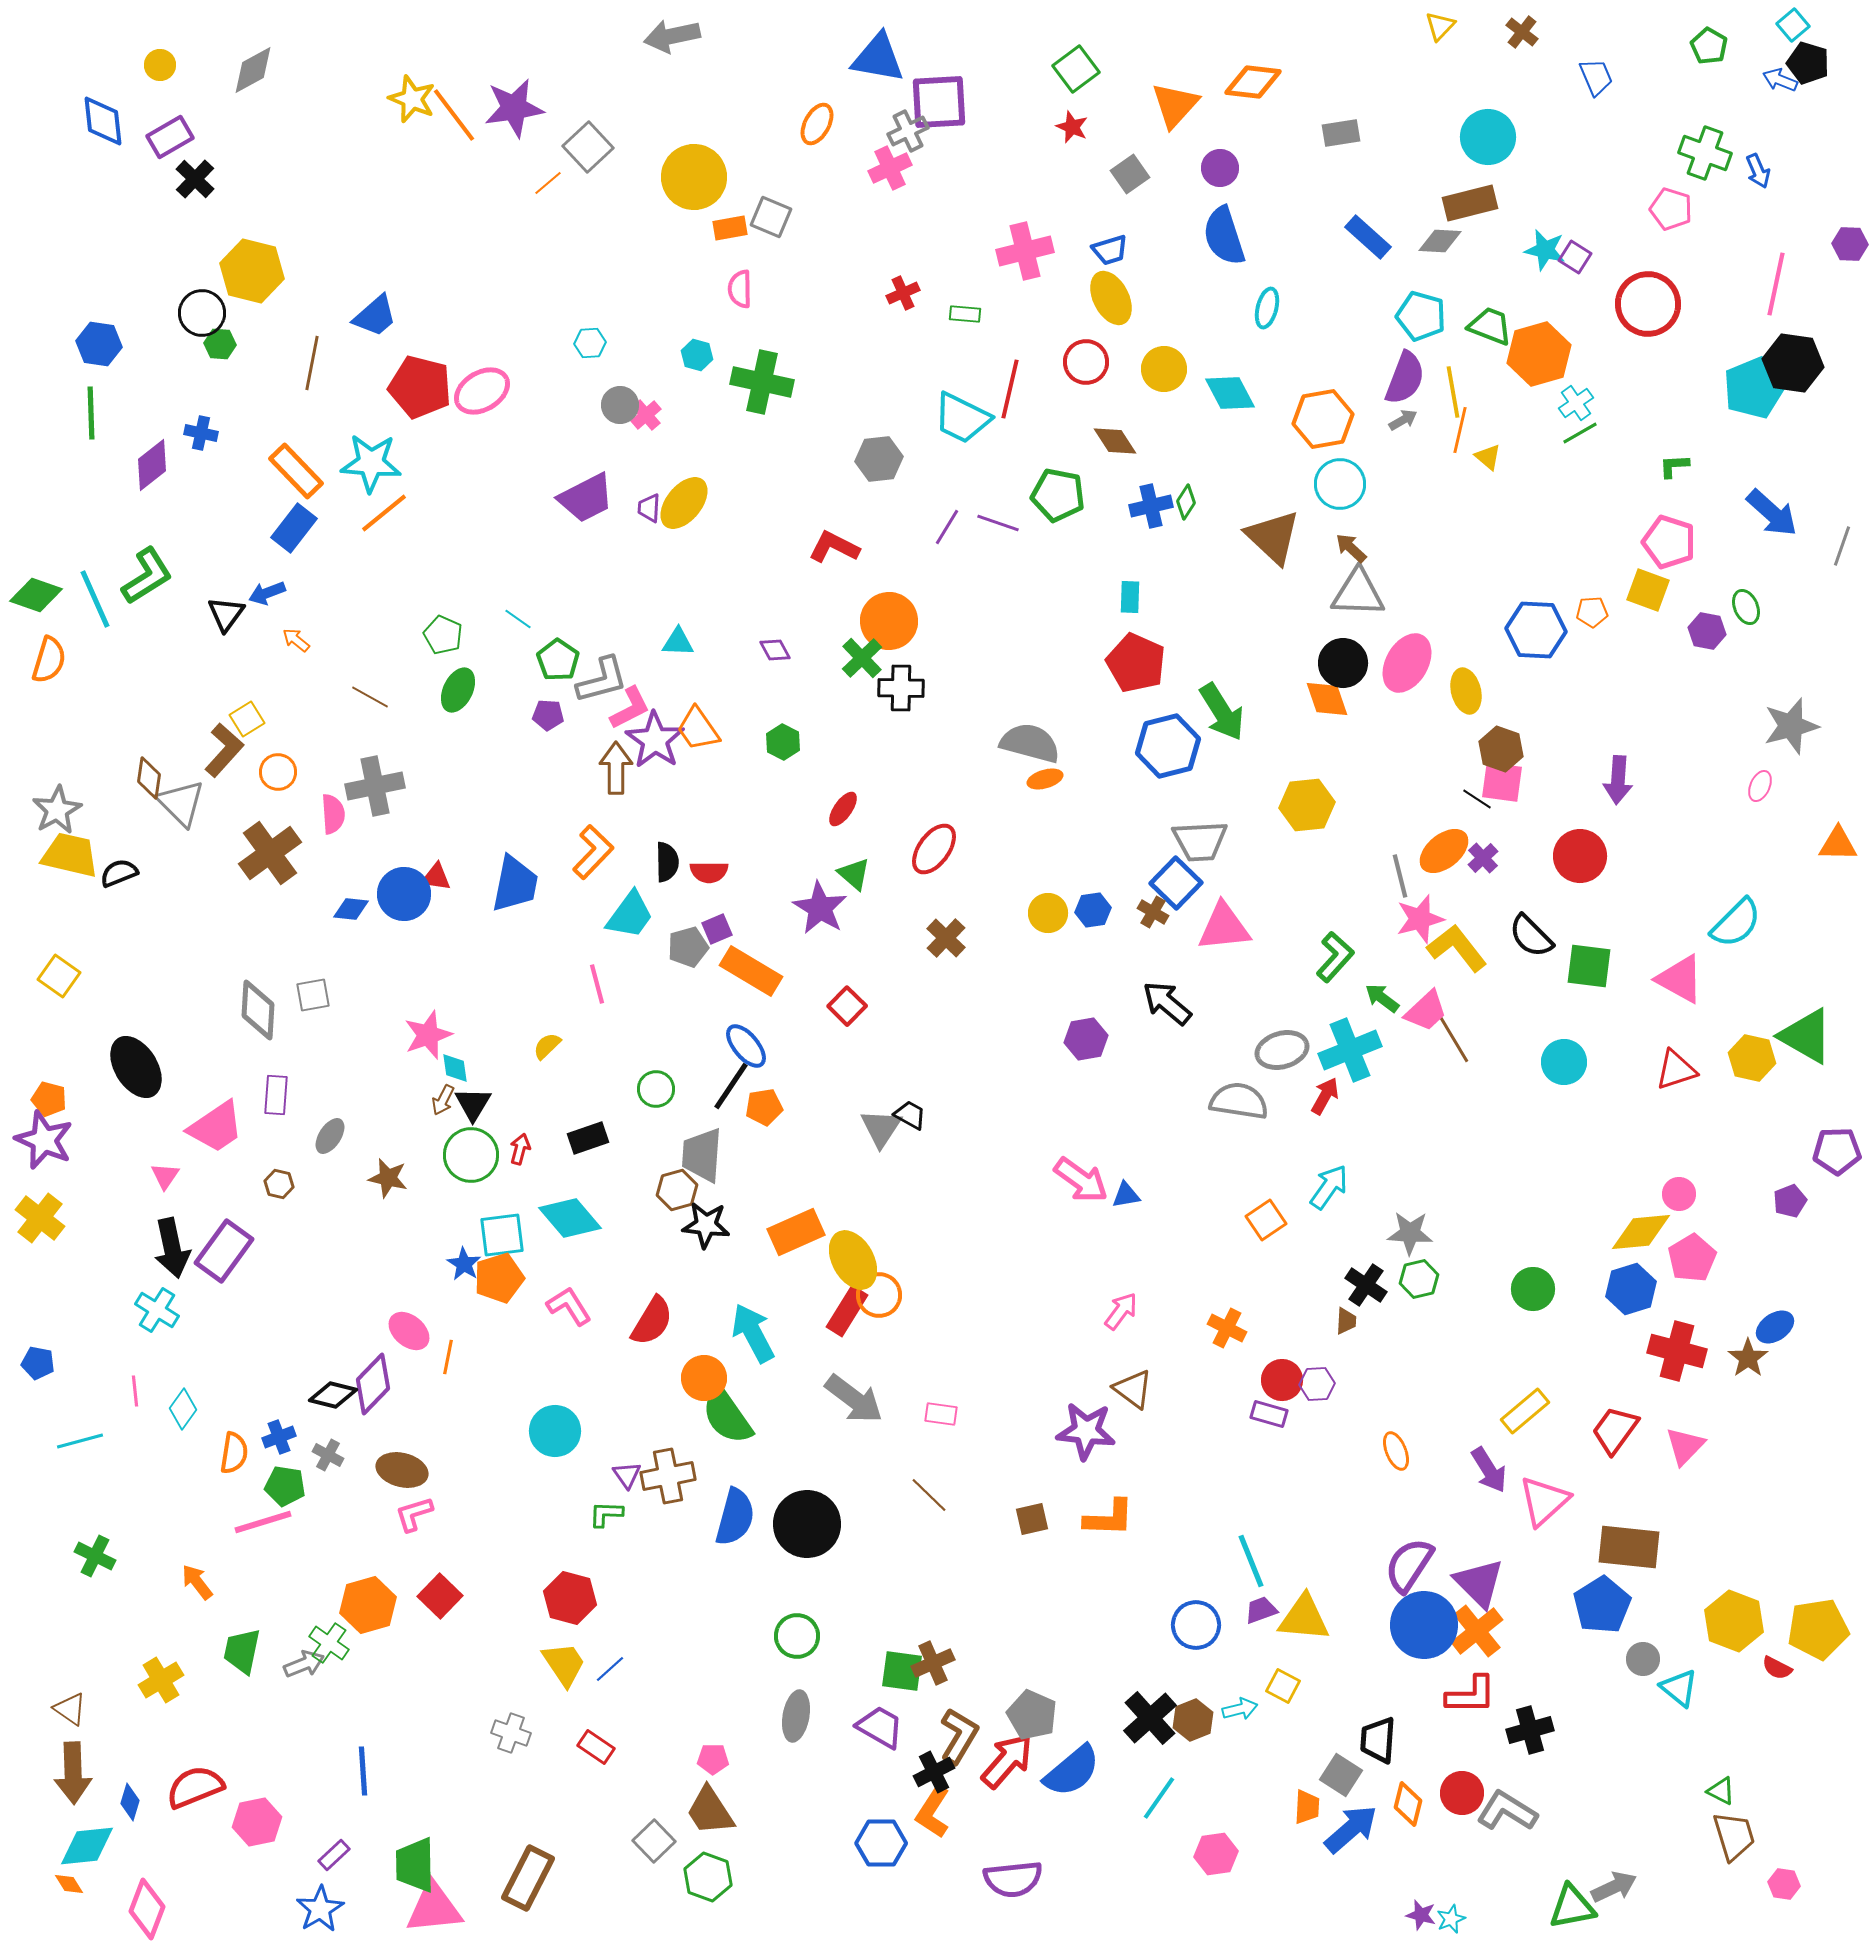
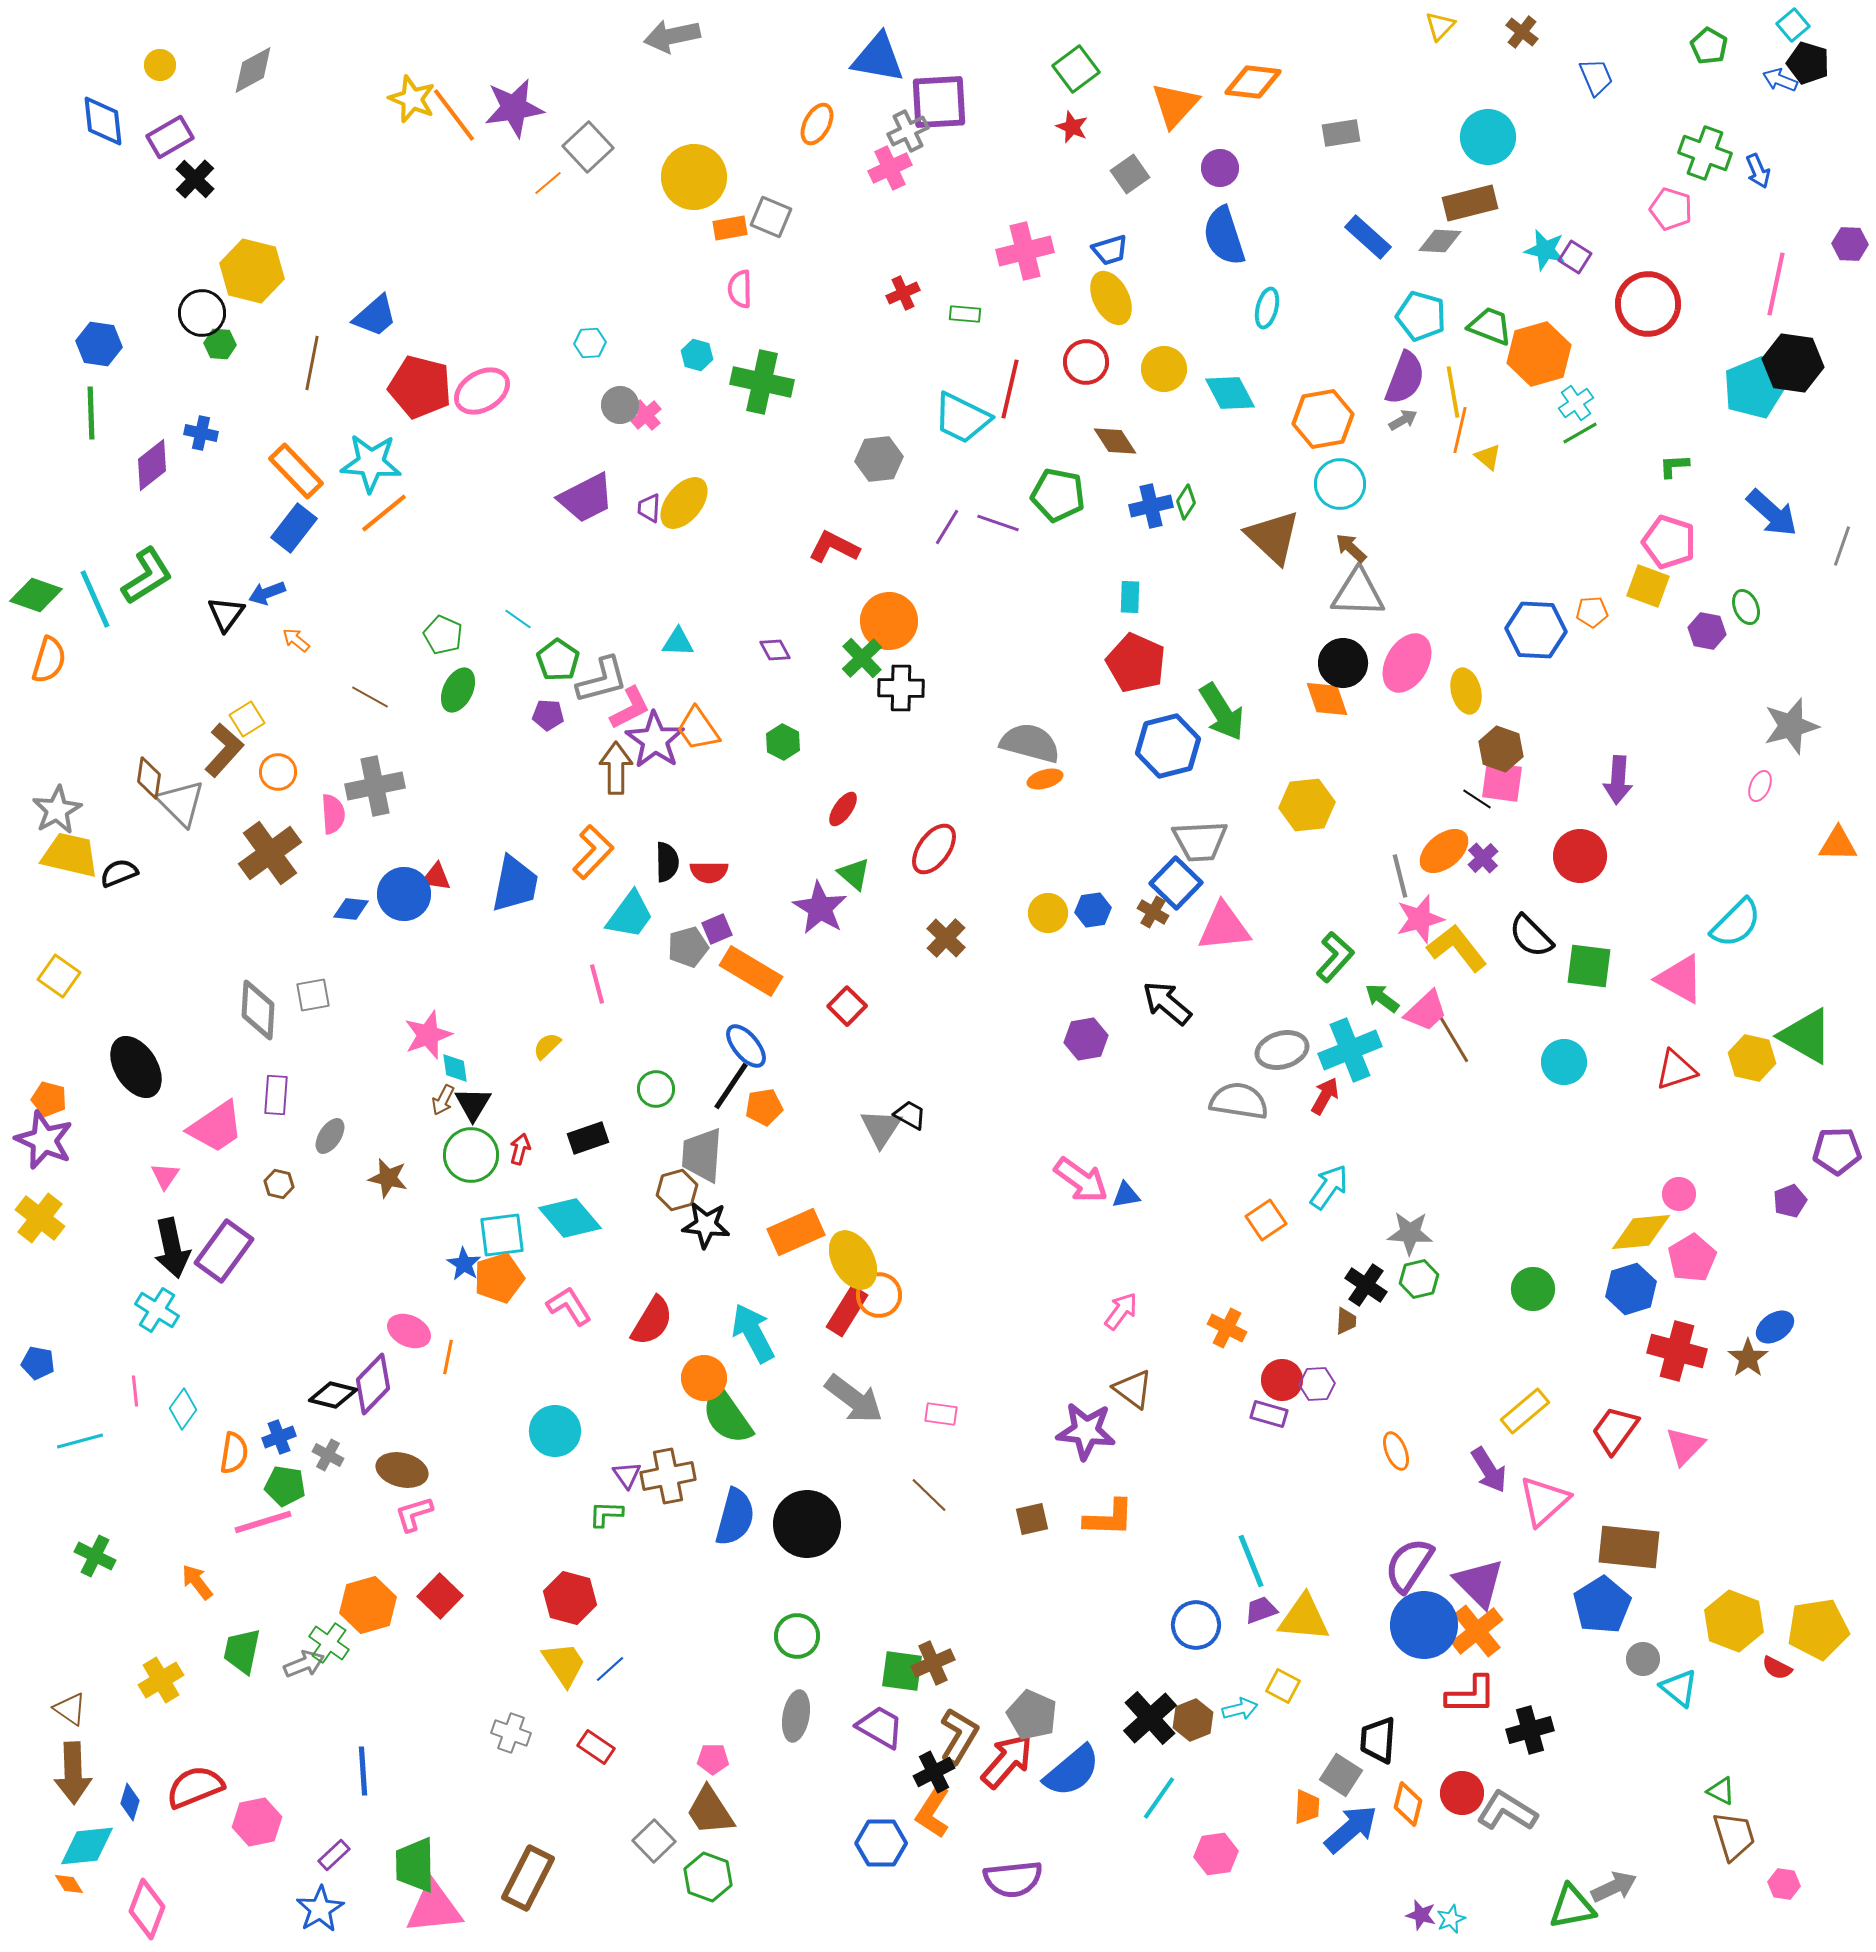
yellow square at (1648, 590): moved 4 px up
pink ellipse at (409, 1331): rotated 15 degrees counterclockwise
